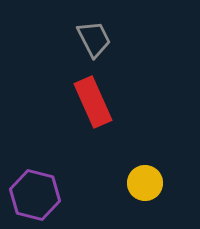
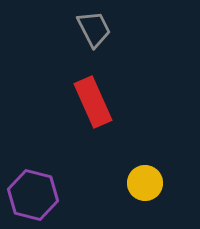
gray trapezoid: moved 10 px up
purple hexagon: moved 2 px left
